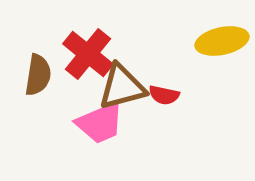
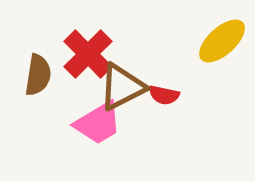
yellow ellipse: rotated 30 degrees counterclockwise
red cross: rotated 6 degrees clockwise
brown triangle: rotated 12 degrees counterclockwise
pink trapezoid: moved 2 px left; rotated 8 degrees counterclockwise
